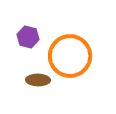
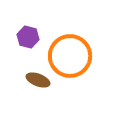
brown ellipse: rotated 20 degrees clockwise
